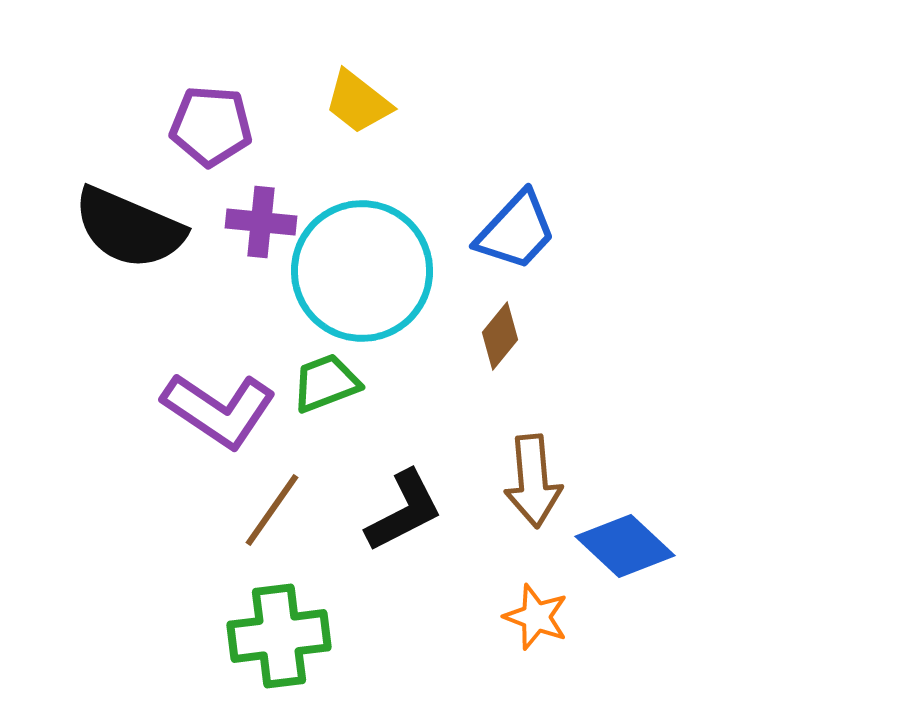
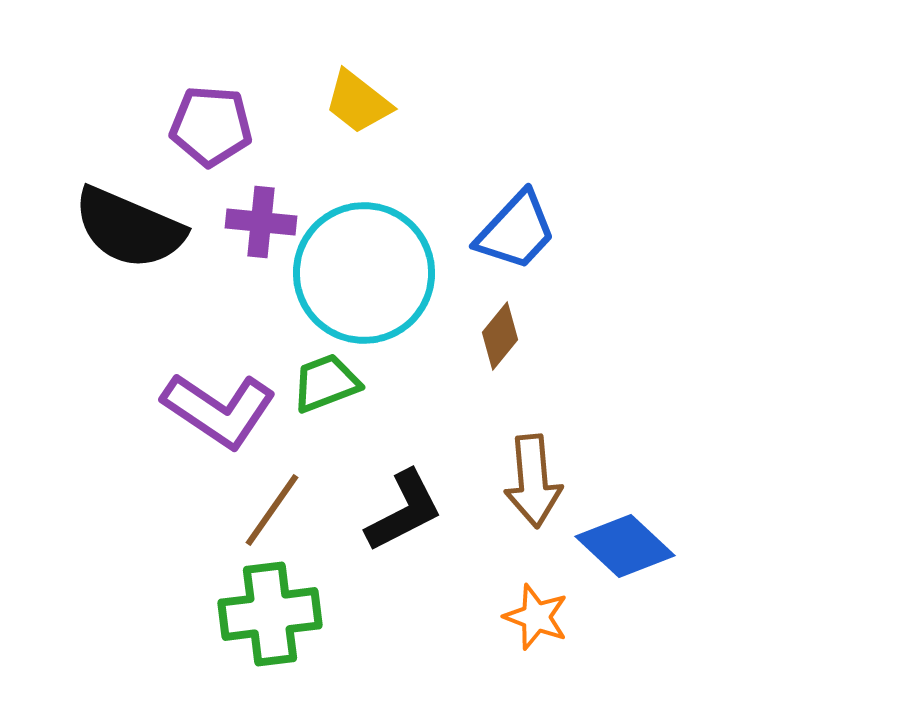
cyan circle: moved 2 px right, 2 px down
green cross: moved 9 px left, 22 px up
